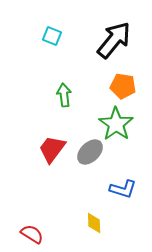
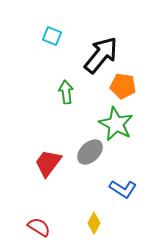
black arrow: moved 13 px left, 15 px down
green arrow: moved 2 px right, 3 px up
green star: rotated 8 degrees counterclockwise
red trapezoid: moved 4 px left, 14 px down
blue L-shape: rotated 16 degrees clockwise
yellow diamond: rotated 30 degrees clockwise
red semicircle: moved 7 px right, 7 px up
